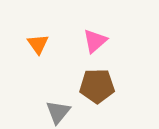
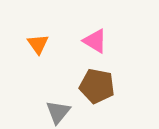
pink triangle: rotated 48 degrees counterclockwise
brown pentagon: rotated 12 degrees clockwise
